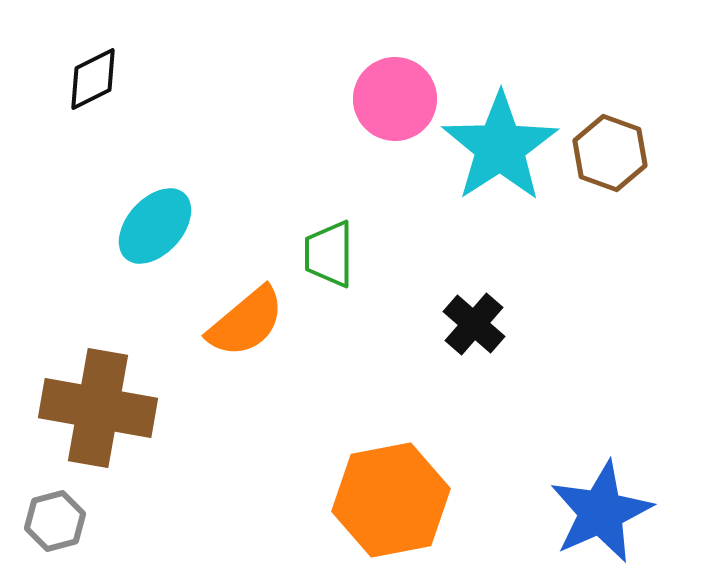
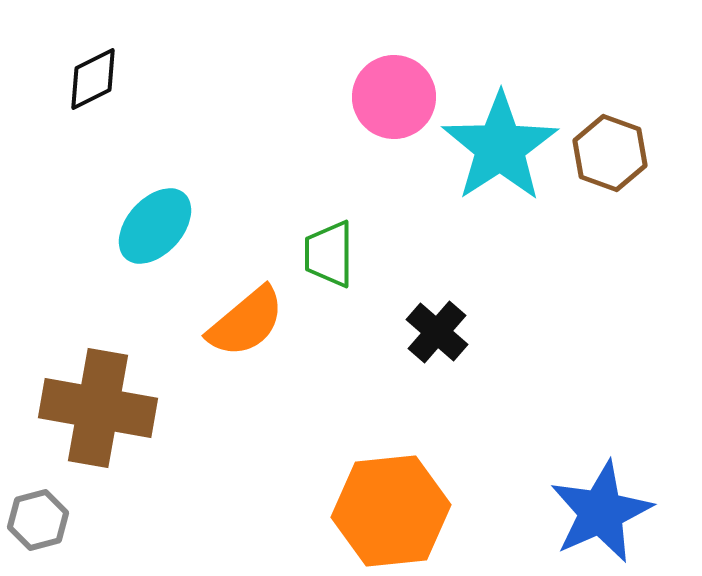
pink circle: moved 1 px left, 2 px up
black cross: moved 37 px left, 8 px down
orange hexagon: moved 11 px down; rotated 5 degrees clockwise
gray hexagon: moved 17 px left, 1 px up
